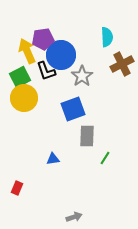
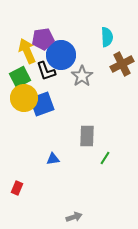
blue square: moved 31 px left, 5 px up
